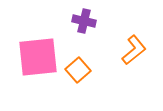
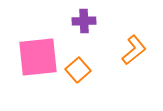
purple cross: rotated 15 degrees counterclockwise
